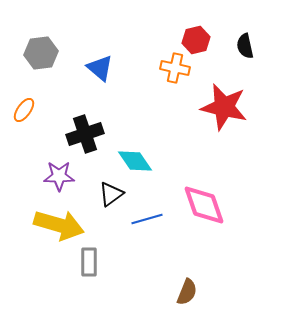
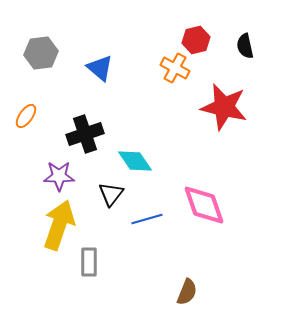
orange cross: rotated 16 degrees clockwise
orange ellipse: moved 2 px right, 6 px down
black triangle: rotated 16 degrees counterclockwise
yellow arrow: rotated 87 degrees counterclockwise
